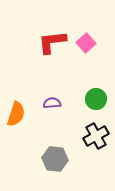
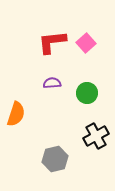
green circle: moved 9 px left, 6 px up
purple semicircle: moved 20 px up
gray hexagon: rotated 20 degrees counterclockwise
